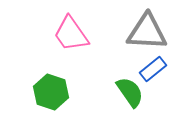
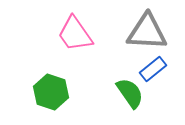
pink trapezoid: moved 4 px right
green semicircle: moved 1 px down
